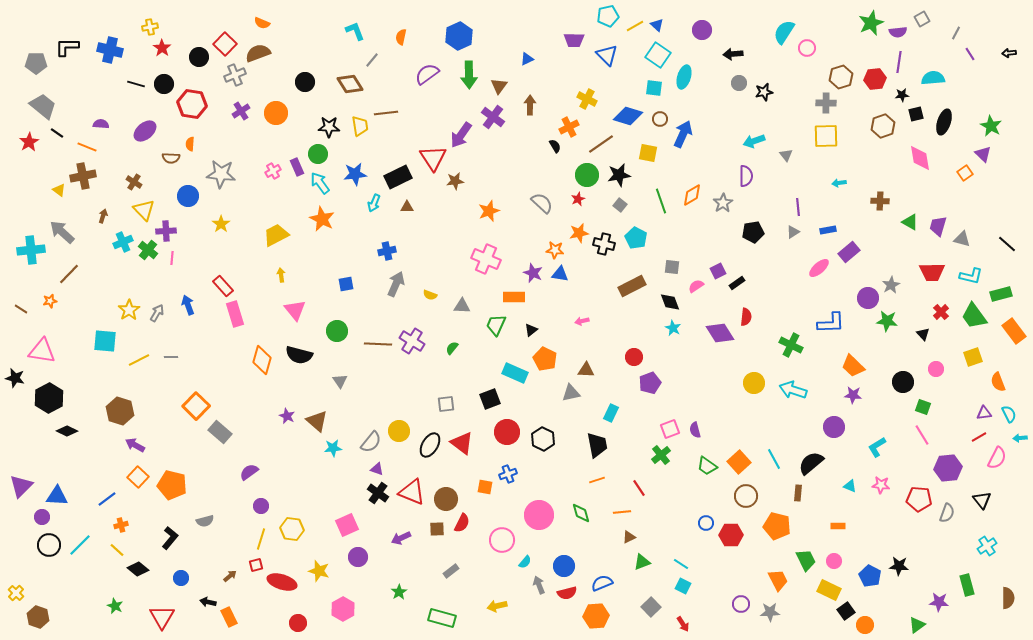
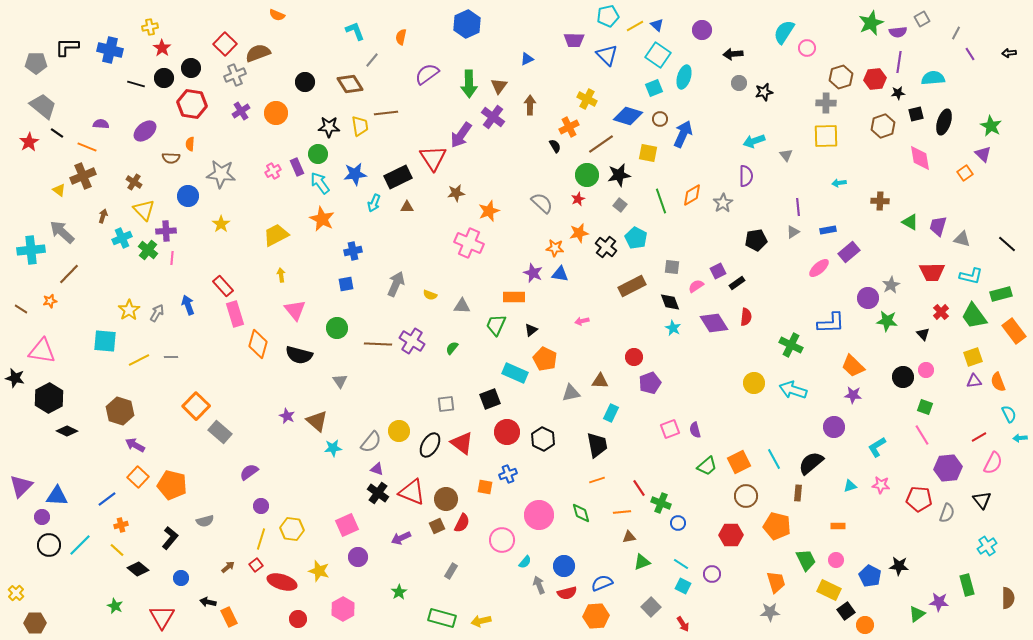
orange semicircle at (262, 23): moved 15 px right, 8 px up
blue hexagon at (459, 36): moved 8 px right, 12 px up
black circle at (199, 57): moved 8 px left, 11 px down
green arrow at (469, 75): moved 9 px down
black circle at (164, 84): moved 6 px up
cyan square at (654, 88): rotated 30 degrees counterclockwise
black star at (902, 95): moved 4 px left, 2 px up
brown cross at (83, 176): rotated 10 degrees counterclockwise
brown star at (455, 181): moved 1 px right, 12 px down
black pentagon at (753, 232): moved 3 px right, 8 px down
cyan cross at (123, 242): moved 1 px left, 4 px up
black cross at (604, 244): moved 2 px right, 3 px down; rotated 25 degrees clockwise
orange star at (555, 250): moved 2 px up
blue cross at (387, 251): moved 34 px left
pink cross at (486, 259): moved 17 px left, 16 px up
green circle at (337, 331): moved 3 px up
purple diamond at (720, 333): moved 6 px left, 10 px up
orange diamond at (262, 360): moved 4 px left, 16 px up
pink circle at (936, 369): moved 10 px left, 1 px down
brown triangle at (586, 370): moved 14 px right, 11 px down
black circle at (903, 382): moved 5 px up
green square at (923, 407): moved 2 px right
purple triangle at (984, 413): moved 10 px left, 32 px up
green cross at (661, 455): moved 48 px down; rotated 30 degrees counterclockwise
pink semicircle at (997, 458): moved 4 px left, 5 px down
orange square at (739, 462): rotated 15 degrees clockwise
green trapezoid at (707, 466): rotated 75 degrees counterclockwise
cyan triangle at (850, 486): rotated 40 degrees counterclockwise
blue circle at (706, 523): moved 28 px left
brown square at (437, 529): moved 3 px up; rotated 21 degrees counterclockwise
brown triangle at (629, 537): rotated 16 degrees clockwise
pink circle at (834, 561): moved 2 px right, 1 px up
red square at (256, 565): rotated 24 degrees counterclockwise
gray rectangle at (451, 571): rotated 21 degrees counterclockwise
brown arrow at (230, 576): moved 2 px left, 9 px up
orange trapezoid at (778, 580): moved 2 px left, 2 px down; rotated 10 degrees clockwise
purple circle at (741, 604): moved 29 px left, 30 px up
yellow arrow at (497, 606): moved 16 px left, 15 px down
brown hexagon at (38, 617): moved 3 px left, 6 px down; rotated 20 degrees counterclockwise
red circle at (298, 623): moved 4 px up
green triangle at (917, 625): moved 11 px up
